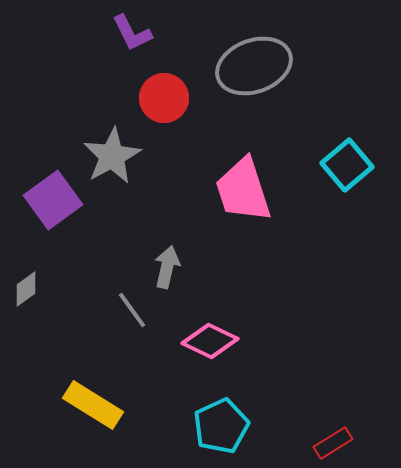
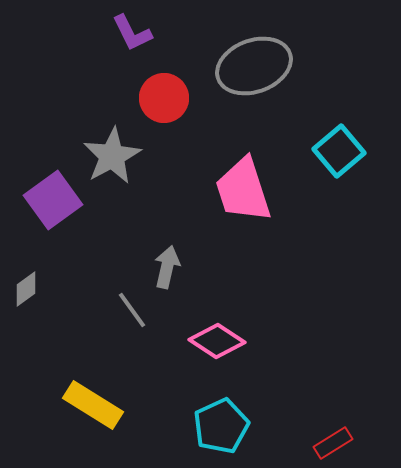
cyan square: moved 8 px left, 14 px up
pink diamond: moved 7 px right; rotated 8 degrees clockwise
